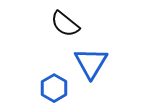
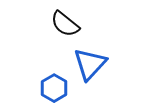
blue triangle: moved 1 px left, 1 px down; rotated 12 degrees clockwise
